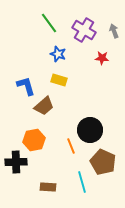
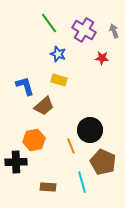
blue L-shape: moved 1 px left
